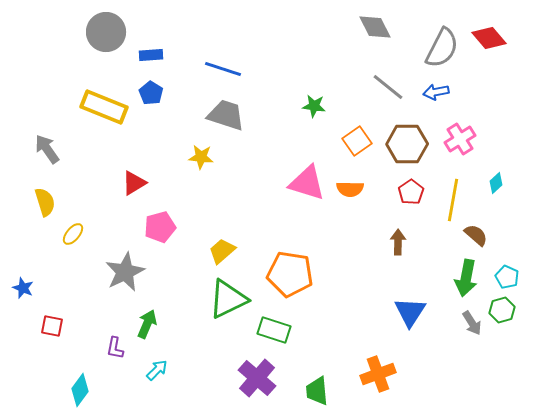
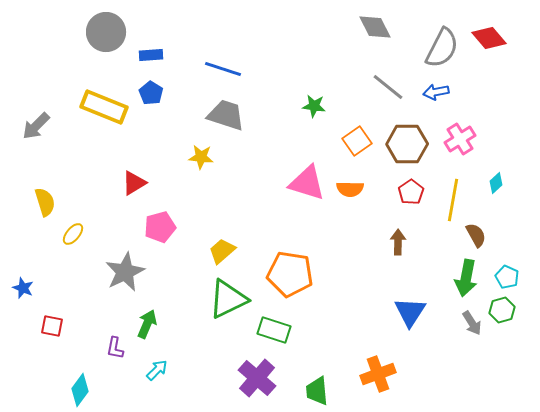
gray arrow at (47, 149): moved 11 px left, 23 px up; rotated 100 degrees counterclockwise
brown semicircle at (476, 235): rotated 20 degrees clockwise
